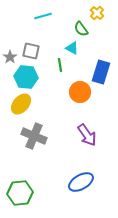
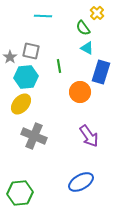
cyan line: rotated 18 degrees clockwise
green semicircle: moved 2 px right, 1 px up
cyan triangle: moved 15 px right
green line: moved 1 px left, 1 px down
cyan hexagon: rotated 10 degrees counterclockwise
purple arrow: moved 2 px right, 1 px down
